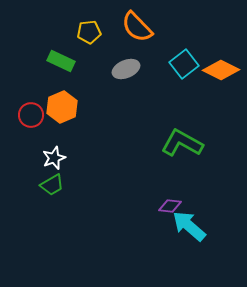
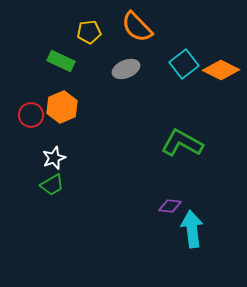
cyan arrow: moved 3 px right, 3 px down; rotated 42 degrees clockwise
